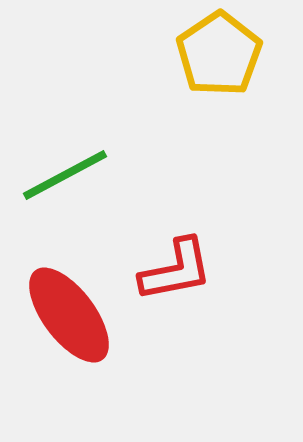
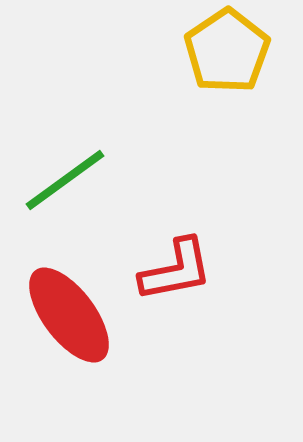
yellow pentagon: moved 8 px right, 3 px up
green line: moved 5 px down; rotated 8 degrees counterclockwise
